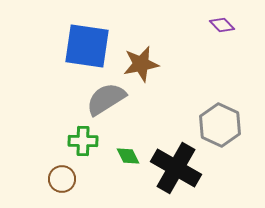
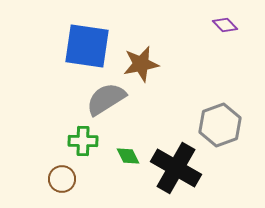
purple diamond: moved 3 px right
gray hexagon: rotated 15 degrees clockwise
